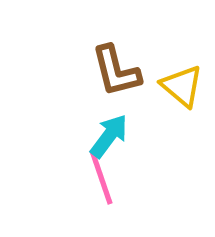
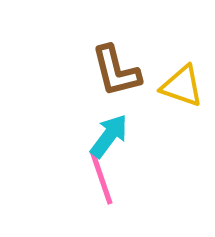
yellow triangle: rotated 21 degrees counterclockwise
